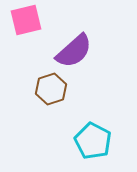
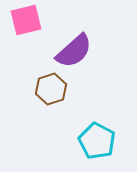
cyan pentagon: moved 4 px right
